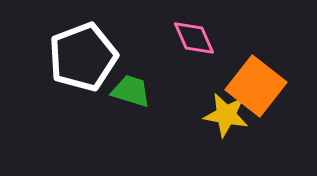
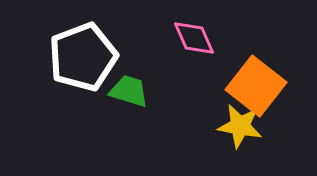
green trapezoid: moved 2 px left
yellow star: moved 14 px right, 11 px down
